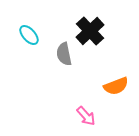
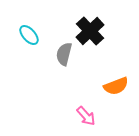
gray semicircle: rotated 25 degrees clockwise
